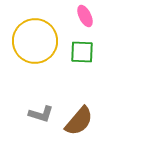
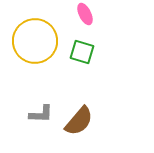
pink ellipse: moved 2 px up
green square: rotated 15 degrees clockwise
gray L-shape: rotated 15 degrees counterclockwise
